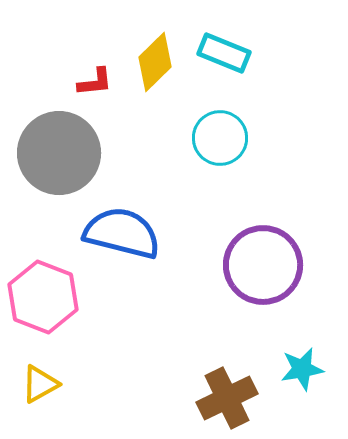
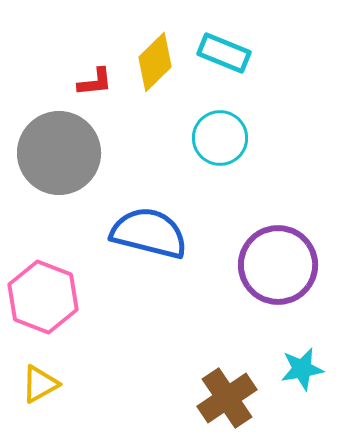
blue semicircle: moved 27 px right
purple circle: moved 15 px right
brown cross: rotated 8 degrees counterclockwise
